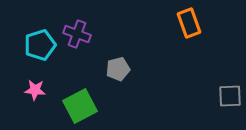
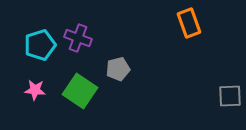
purple cross: moved 1 px right, 4 px down
green square: moved 15 px up; rotated 28 degrees counterclockwise
